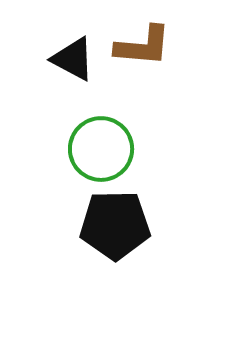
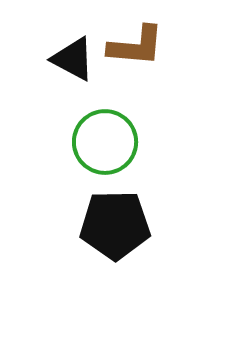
brown L-shape: moved 7 px left
green circle: moved 4 px right, 7 px up
